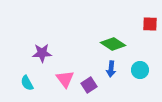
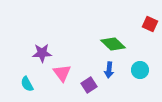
red square: rotated 21 degrees clockwise
green diamond: rotated 10 degrees clockwise
blue arrow: moved 2 px left, 1 px down
pink triangle: moved 3 px left, 6 px up
cyan semicircle: moved 1 px down
